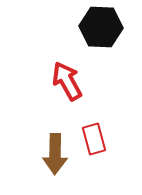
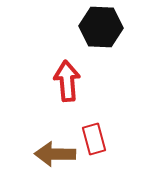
red arrow: rotated 24 degrees clockwise
brown arrow: rotated 90 degrees clockwise
